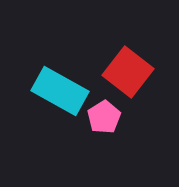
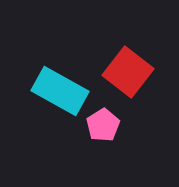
pink pentagon: moved 1 px left, 8 px down
